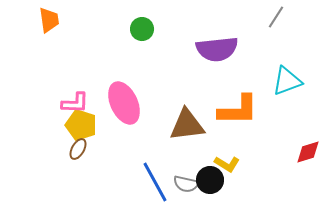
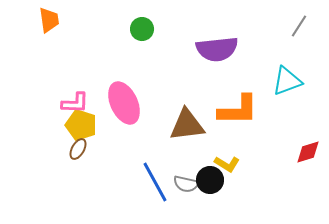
gray line: moved 23 px right, 9 px down
